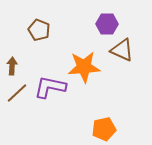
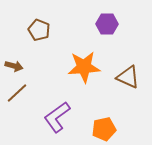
brown triangle: moved 6 px right, 27 px down
brown arrow: moved 2 px right; rotated 102 degrees clockwise
purple L-shape: moved 7 px right, 30 px down; rotated 48 degrees counterclockwise
